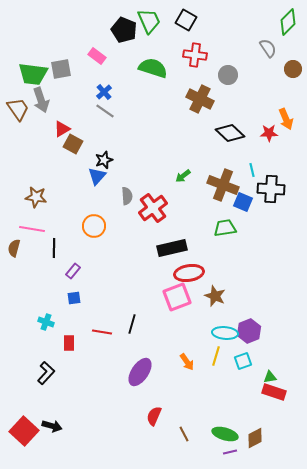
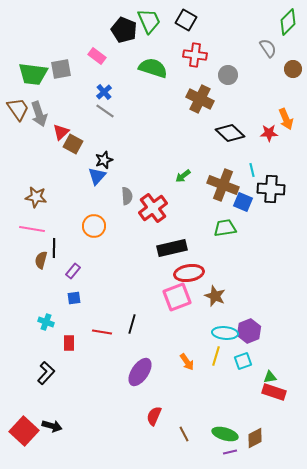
gray arrow at (41, 100): moved 2 px left, 14 px down
red triangle at (62, 129): moved 1 px left, 3 px down; rotated 12 degrees counterclockwise
brown semicircle at (14, 248): moved 27 px right, 12 px down
